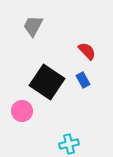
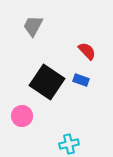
blue rectangle: moved 2 px left; rotated 42 degrees counterclockwise
pink circle: moved 5 px down
